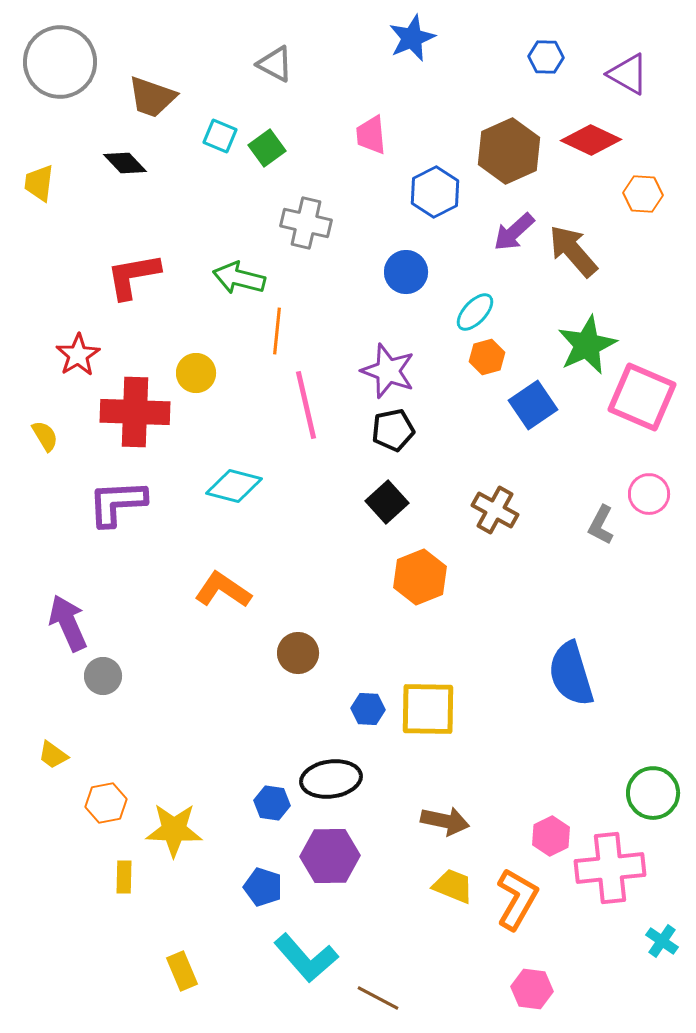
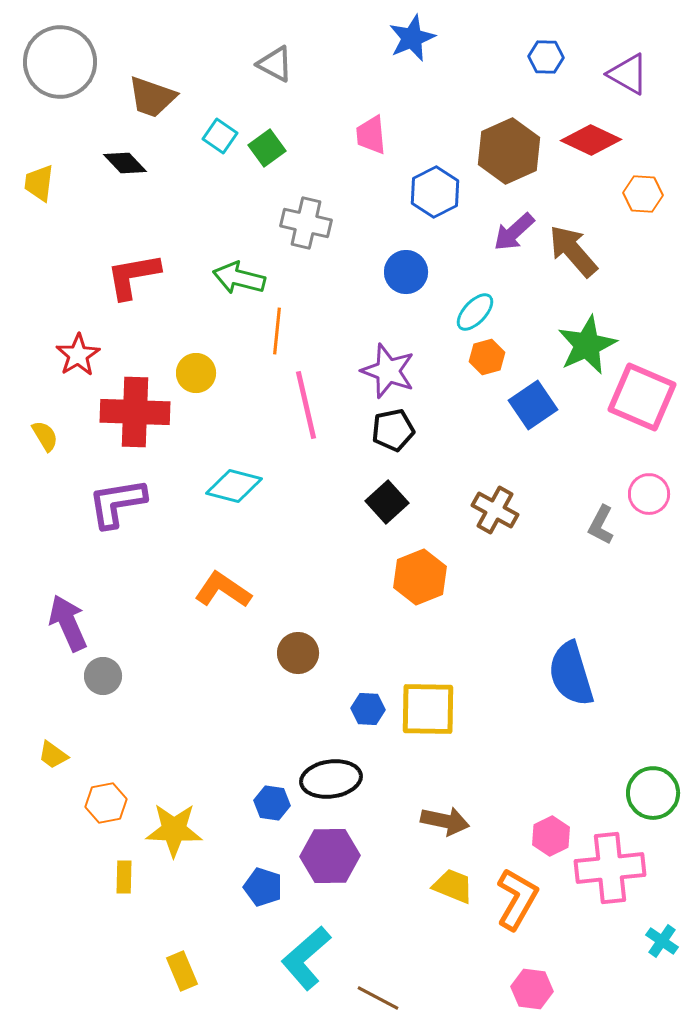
cyan square at (220, 136): rotated 12 degrees clockwise
purple L-shape at (117, 503): rotated 6 degrees counterclockwise
cyan L-shape at (306, 958): rotated 90 degrees clockwise
